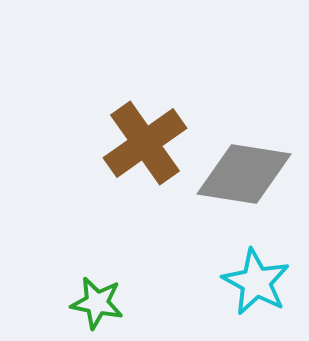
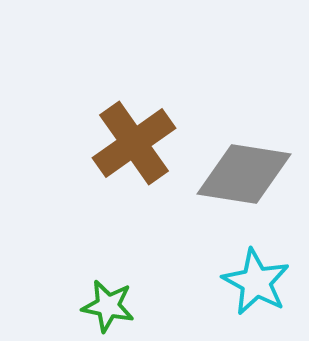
brown cross: moved 11 px left
green star: moved 11 px right, 3 px down
